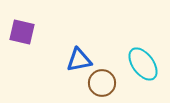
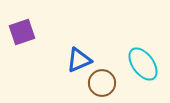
purple square: rotated 32 degrees counterclockwise
blue triangle: rotated 12 degrees counterclockwise
